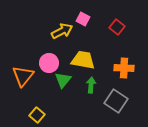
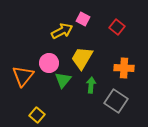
yellow trapezoid: moved 1 px left, 2 px up; rotated 70 degrees counterclockwise
